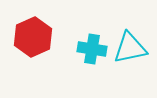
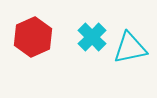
cyan cross: moved 12 px up; rotated 36 degrees clockwise
